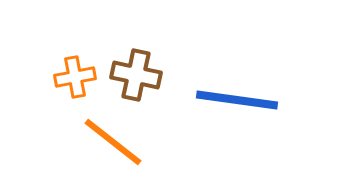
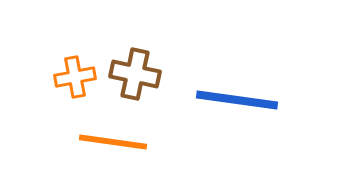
brown cross: moved 1 px left, 1 px up
orange line: rotated 30 degrees counterclockwise
